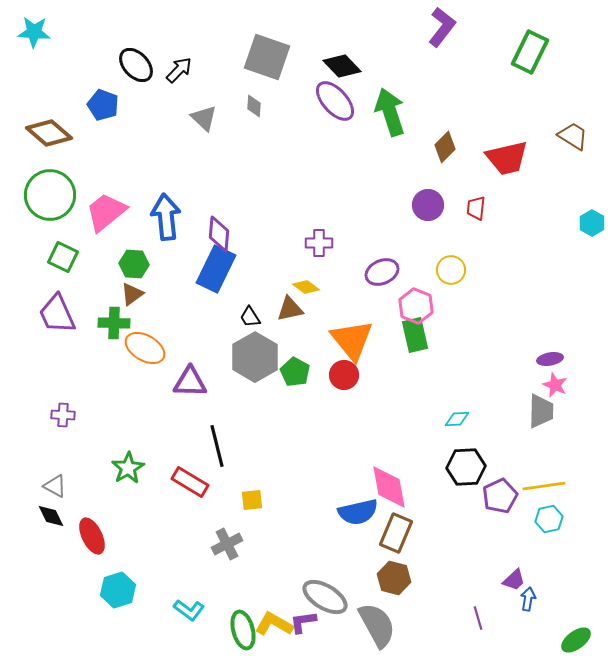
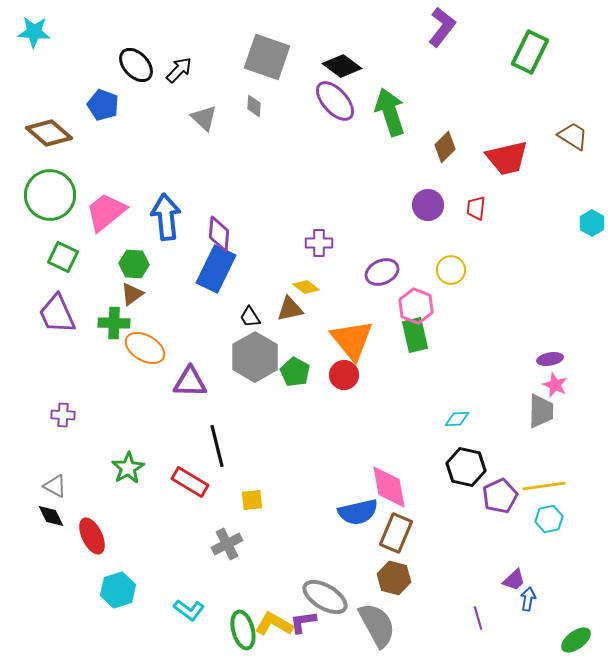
black diamond at (342, 66): rotated 9 degrees counterclockwise
black hexagon at (466, 467): rotated 15 degrees clockwise
